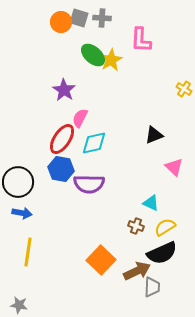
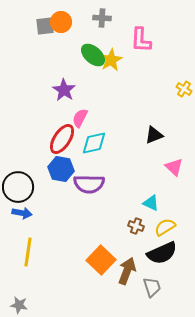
gray square: moved 34 px left, 8 px down; rotated 24 degrees counterclockwise
black circle: moved 5 px down
brown arrow: moved 10 px left; rotated 44 degrees counterclockwise
gray trapezoid: rotated 20 degrees counterclockwise
